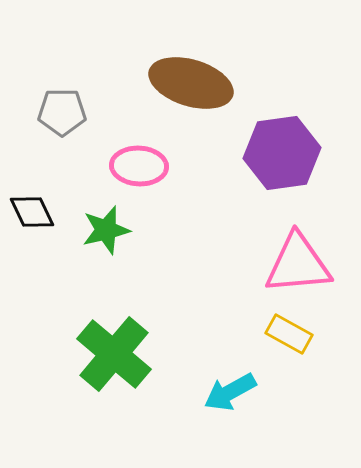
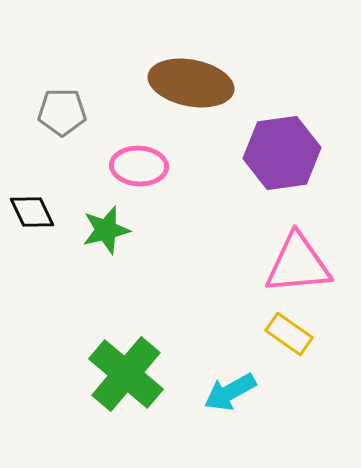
brown ellipse: rotated 6 degrees counterclockwise
yellow rectangle: rotated 6 degrees clockwise
green cross: moved 12 px right, 20 px down
